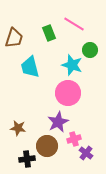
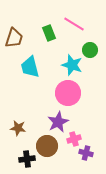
purple cross: rotated 24 degrees counterclockwise
